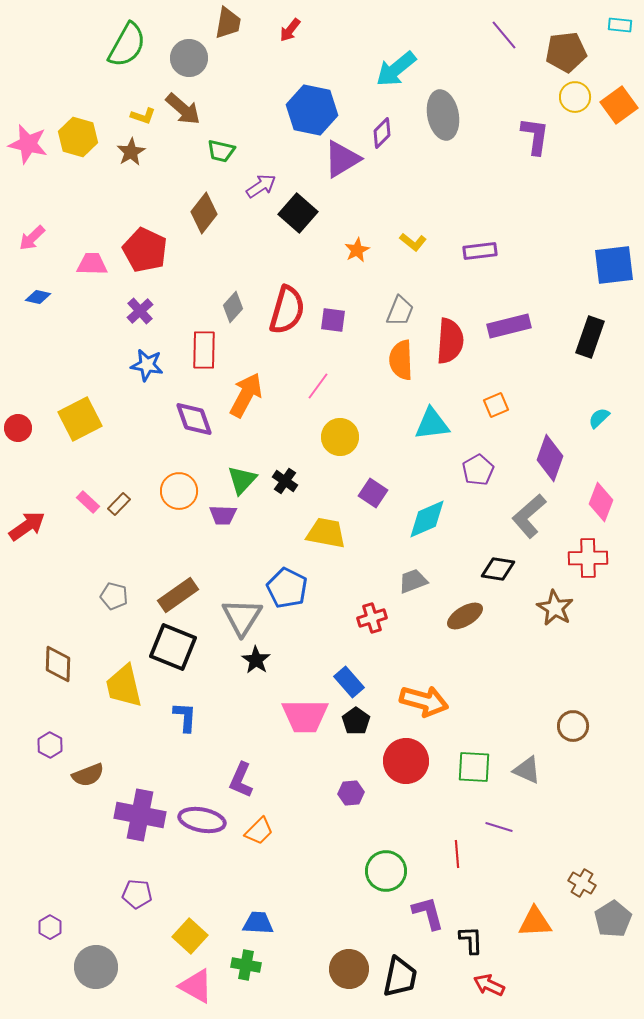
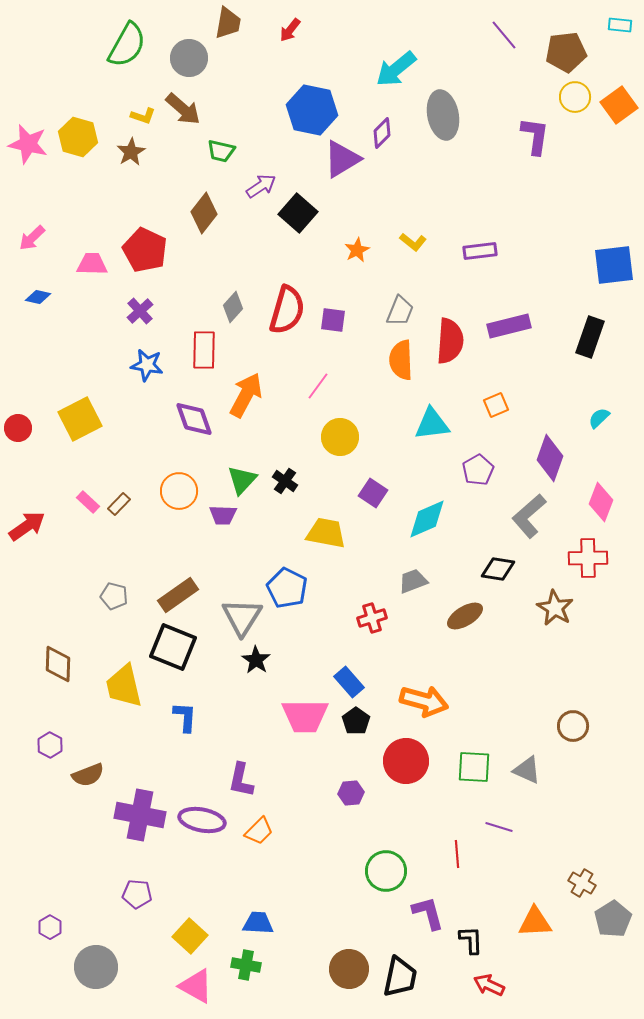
purple L-shape at (241, 780): rotated 12 degrees counterclockwise
